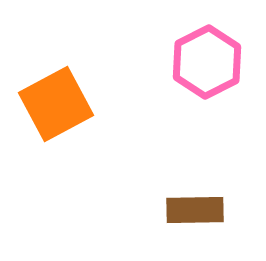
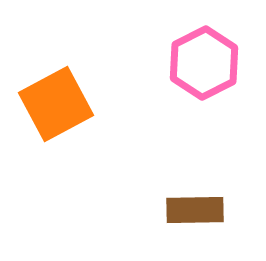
pink hexagon: moved 3 px left, 1 px down
